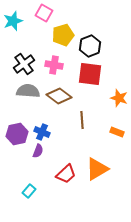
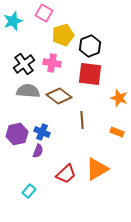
pink cross: moved 2 px left, 2 px up
